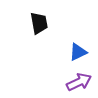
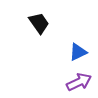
black trapezoid: rotated 25 degrees counterclockwise
